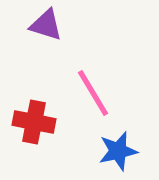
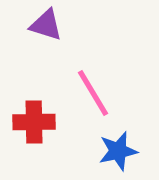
red cross: rotated 12 degrees counterclockwise
